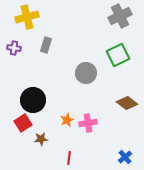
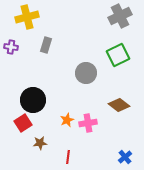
purple cross: moved 3 px left, 1 px up
brown diamond: moved 8 px left, 2 px down
brown star: moved 1 px left, 4 px down
red line: moved 1 px left, 1 px up
